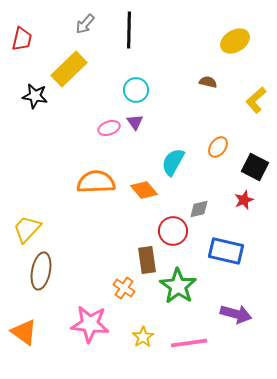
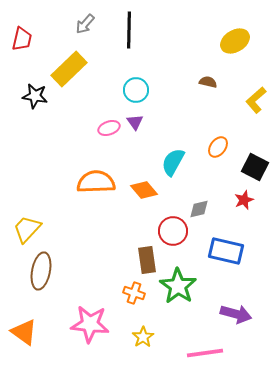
orange cross: moved 10 px right, 5 px down; rotated 15 degrees counterclockwise
pink line: moved 16 px right, 10 px down
